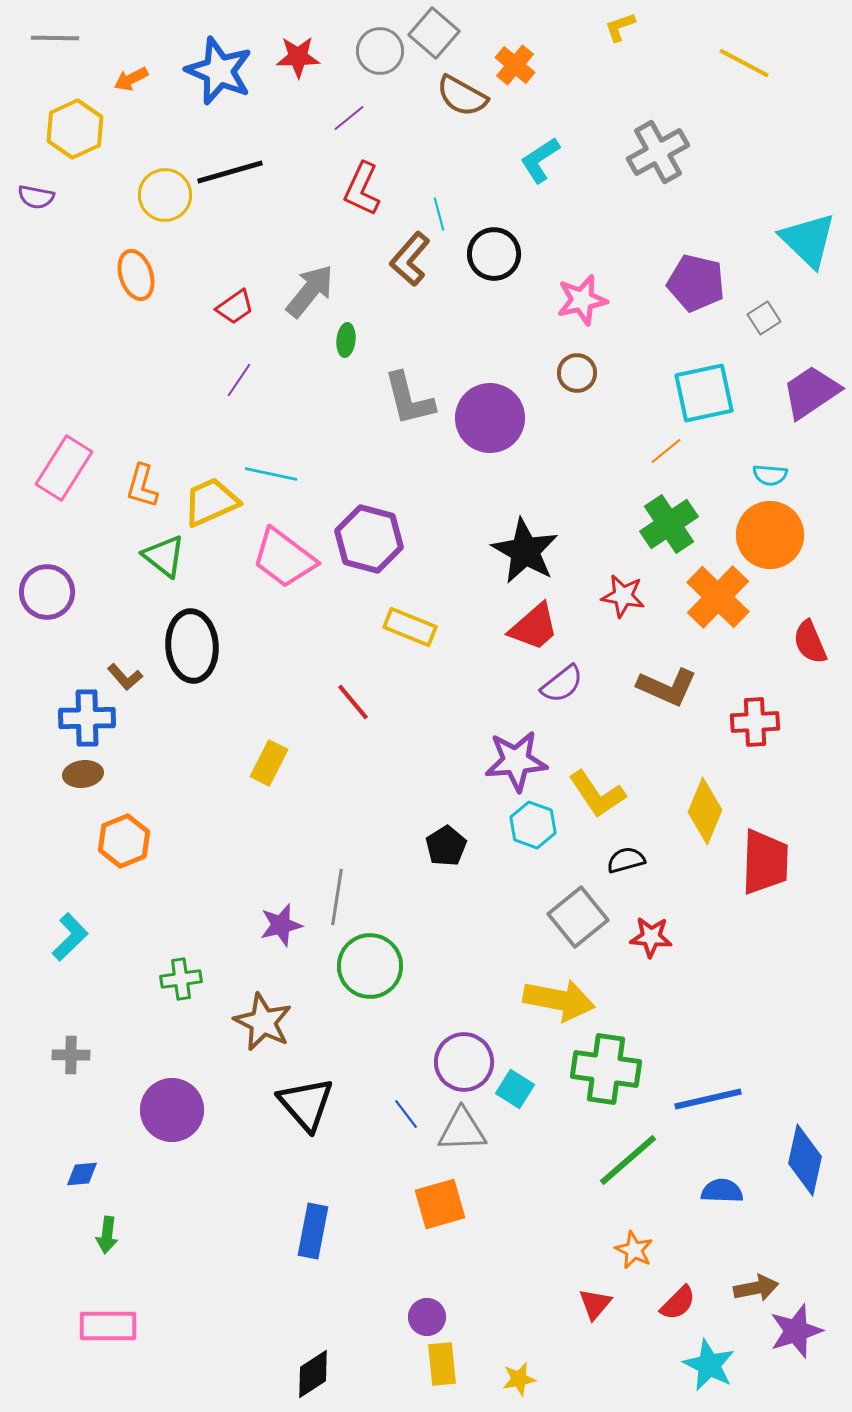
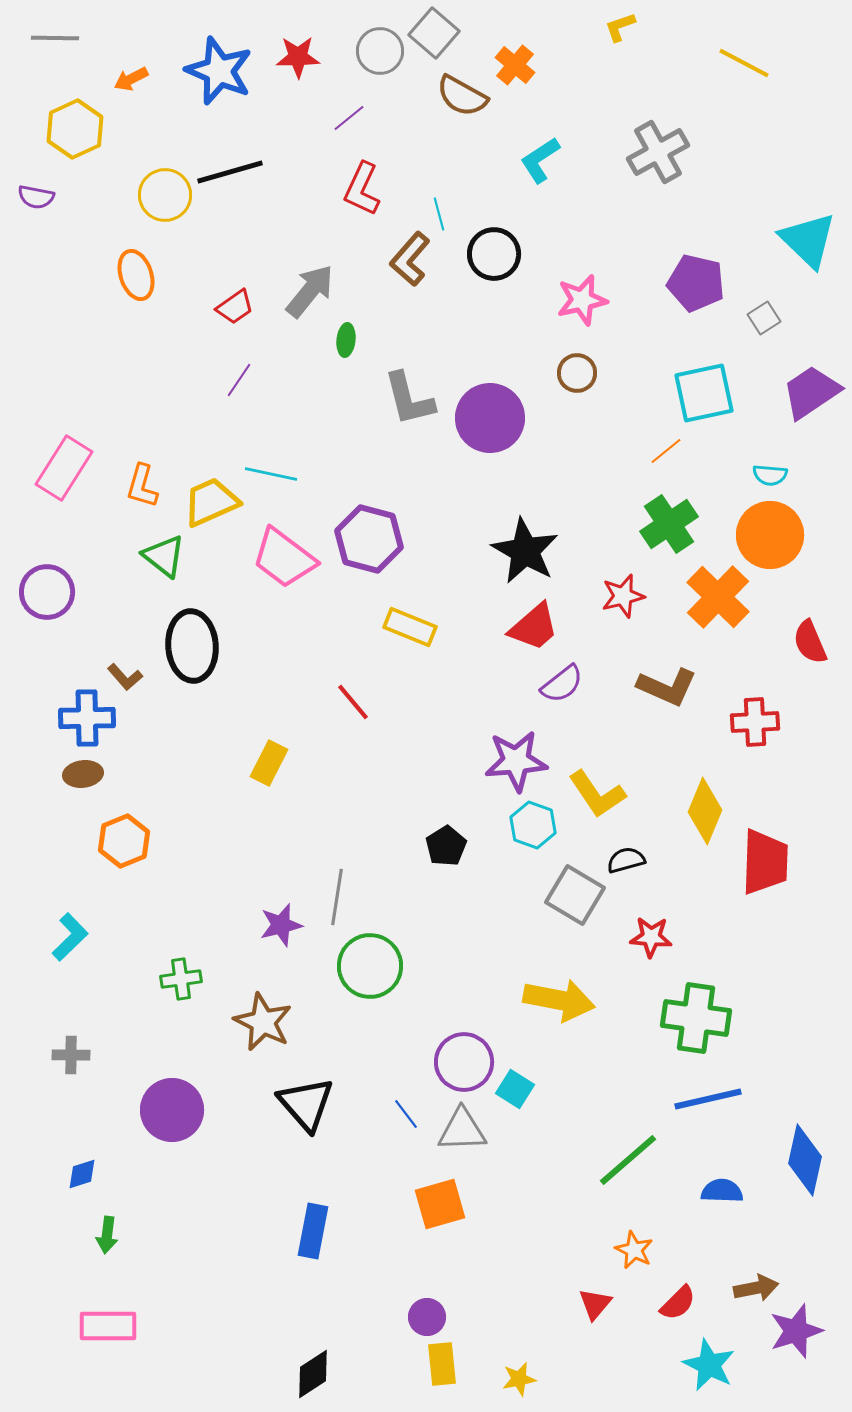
red star at (623, 596): rotated 24 degrees counterclockwise
gray square at (578, 917): moved 3 px left, 22 px up; rotated 20 degrees counterclockwise
green cross at (606, 1069): moved 90 px right, 51 px up
blue diamond at (82, 1174): rotated 12 degrees counterclockwise
